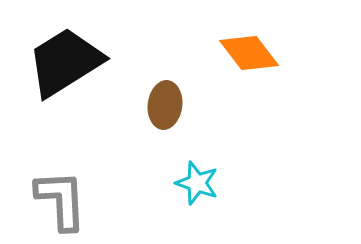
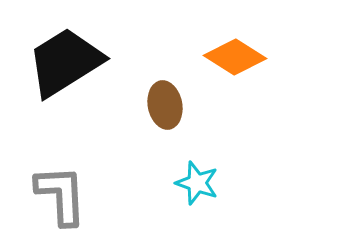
orange diamond: moved 14 px left, 4 px down; rotated 20 degrees counterclockwise
brown ellipse: rotated 18 degrees counterclockwise
gray L-shape: moved 5 px up
